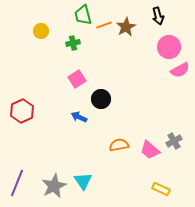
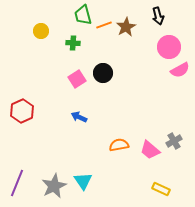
green cross: rotated 16 degrees clockwise
black circle: moved 2 px right, 26 px up
